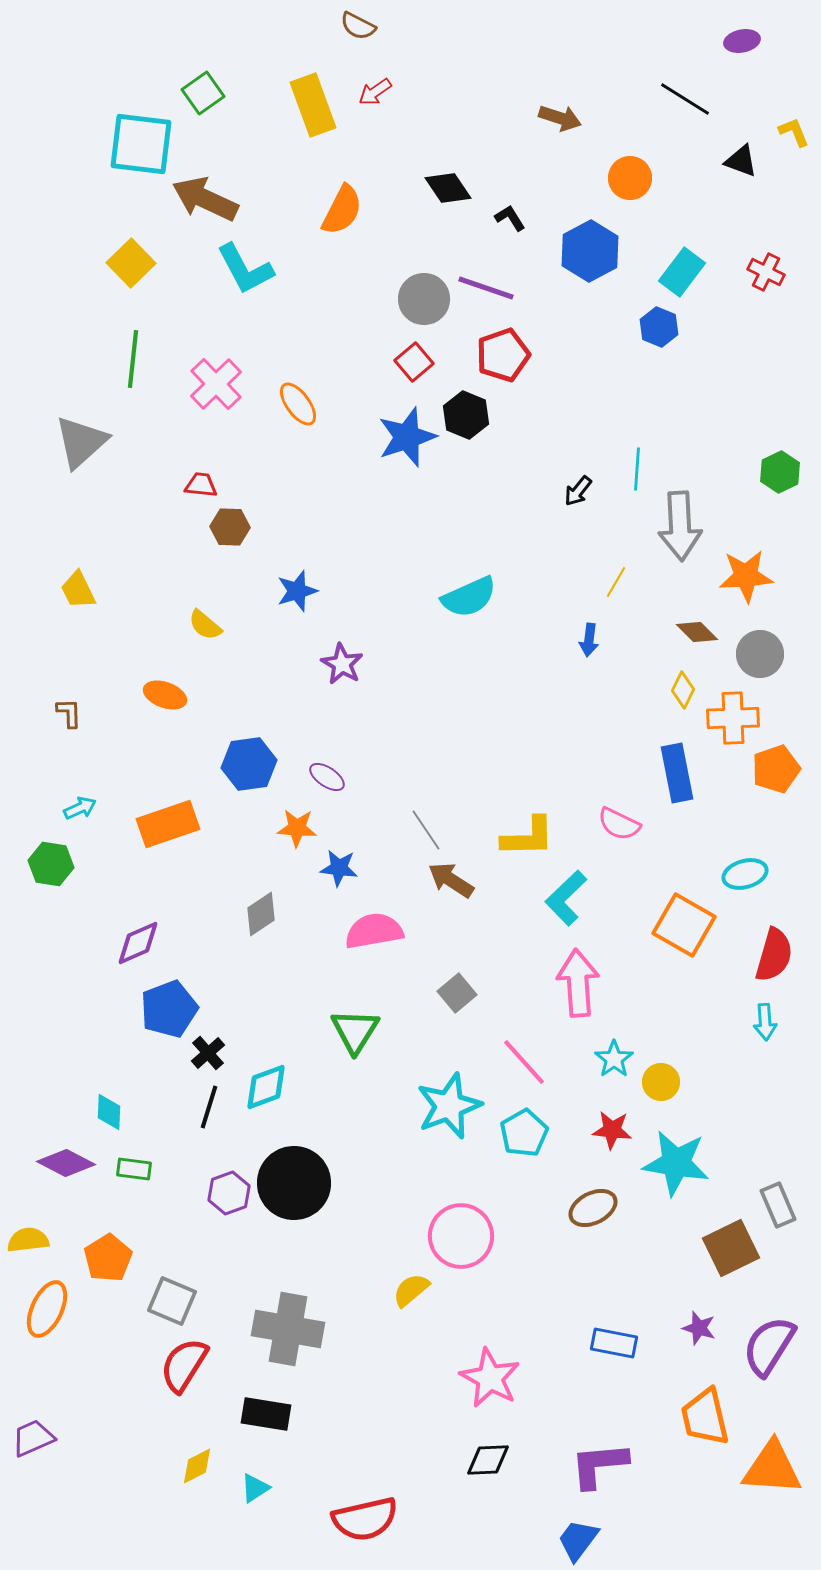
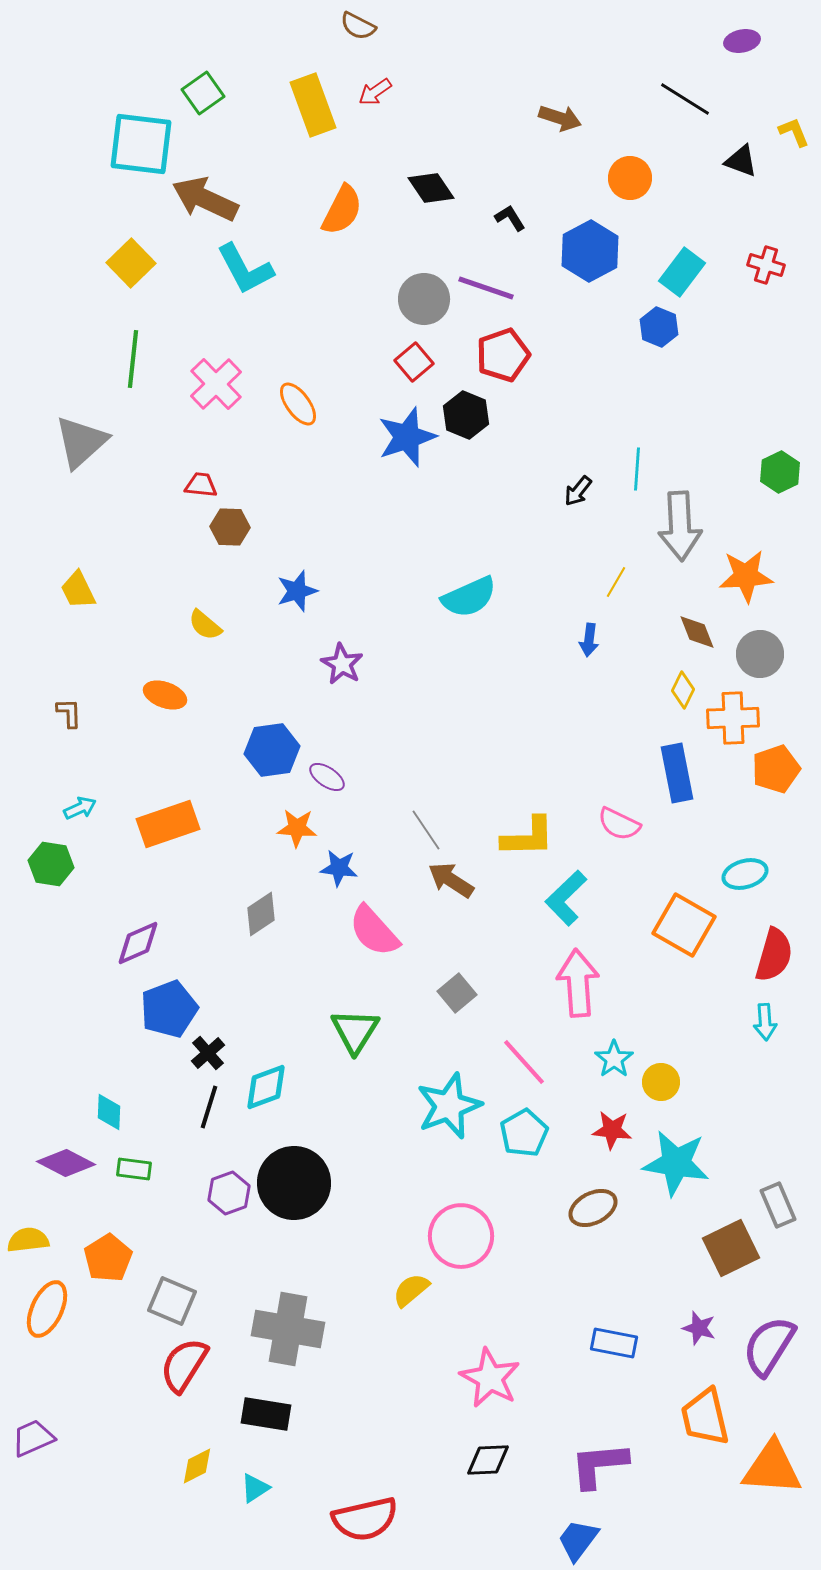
black diamond at (448, 188): moved 17 px left
red cross at (766, 272): moved 7 px up; rotated 9 degrees counterclockwise
brown diamond at (697, 632): rotated 24 degrees clockwise
blue hexagon at (249, 764): moved 23 px right, 14 px up
pink semicircle at (374, 931): rotated 122 degrees counterclockwise
